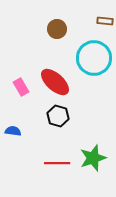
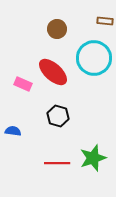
red ellipse: moved 2 px left, 10 px up
pink rectangle: moved 2 px right, 3 px up; rotated 36 degrees counterclockwise
